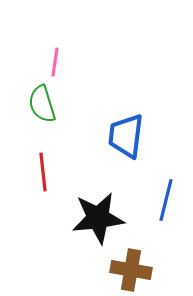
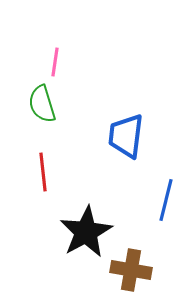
black star: moved 12 px left, 14 px down; rotated 22 degrees counterclockwise
